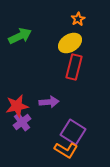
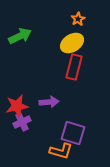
yellow ellipse: moved 2 px right
purple cross: rotated 12 degrees clockwise
purple square: moved 1 px down; rotated 15 degrees counterclockwise
orange L-shape: moved 5 px left, 1 px down; rotated 15 degrees counterclockwise
